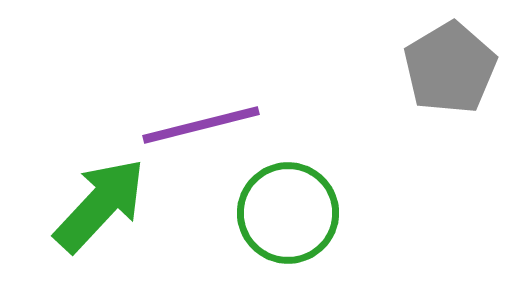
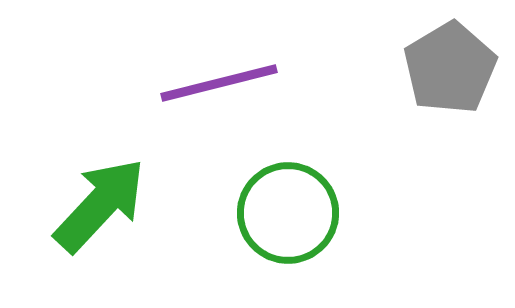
purple line: moved 18 px right, 42 px up
